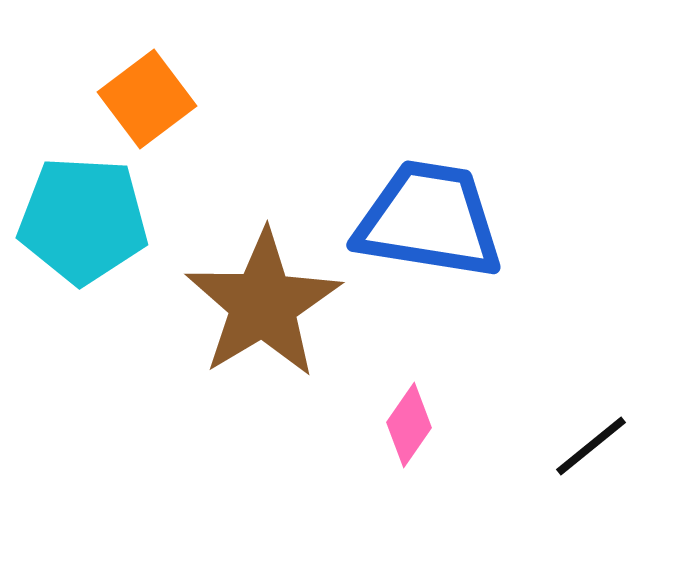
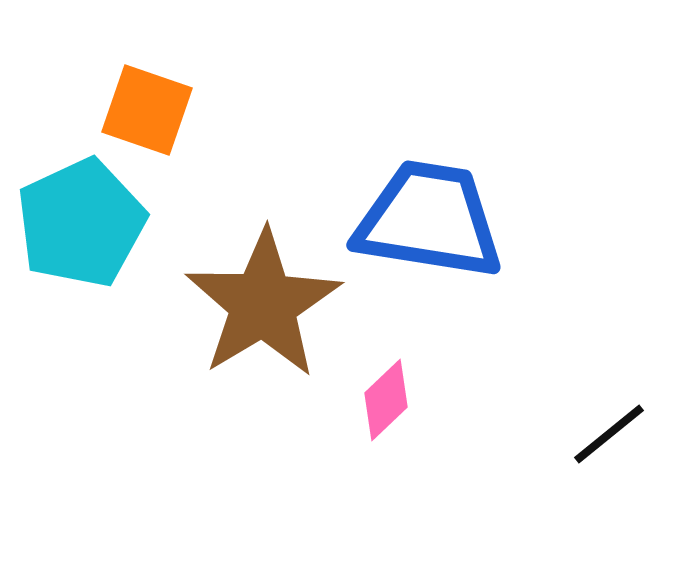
orange square: moved 11 px down; rotated 34 degrees counterclockwise
cyan pentagon: moved 2 px left, 3 px down; rotated 28 degrees counterclockwise
pink diamond: moved 23 px left, 25 px up; rotated 12 degrees clockwise
black line: moved 18 px right, 12 px up
